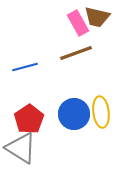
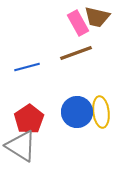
blue line: moved 2 px right
blue circle: moved 3 px right, 2 px up
gray triangle: moved 2 px up
